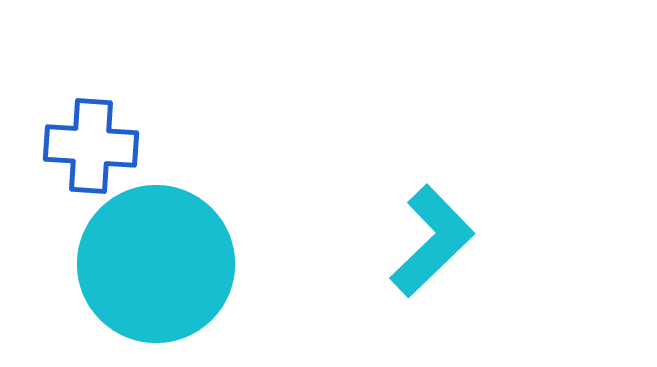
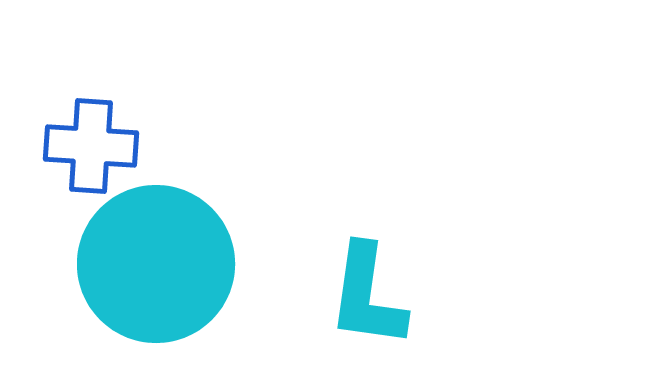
cyan L-shape: moved 65 px left, 55 px down; rotated 142 degrees clockwise
